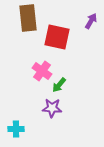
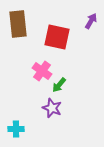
brown rectangle: moved 10 px left, 6 px down
purple star: rotated 18 degrees clockwise
